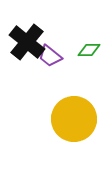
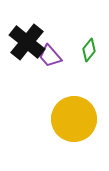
green diamond: rotated 50 degrees counterclockwise
purple trapezoid: rotated 10 degrees clockwise
